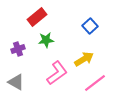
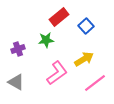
red rectangle: moved 22 px right
blue square: moved 4 px left
